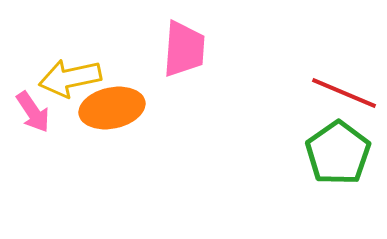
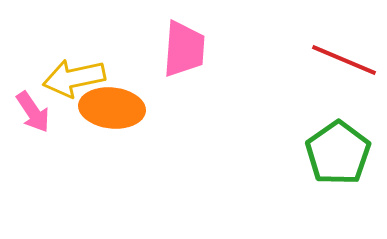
yellow arrow: moved 4 px right
red line: moved 33 px up
orange ellipse: rotated 18 degrees clockwise
